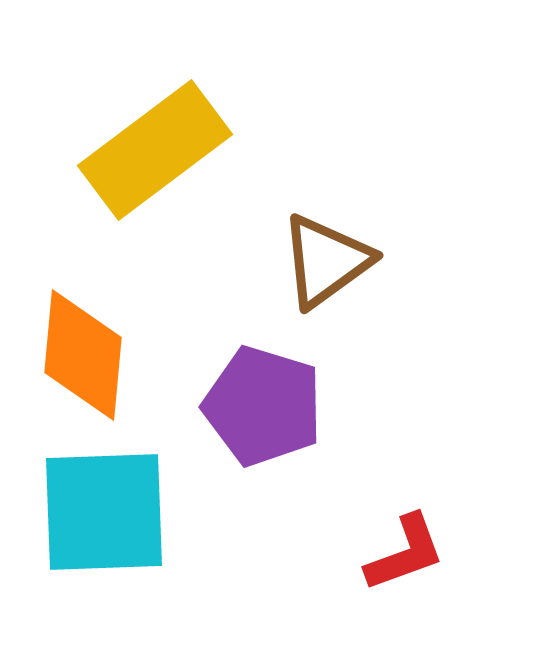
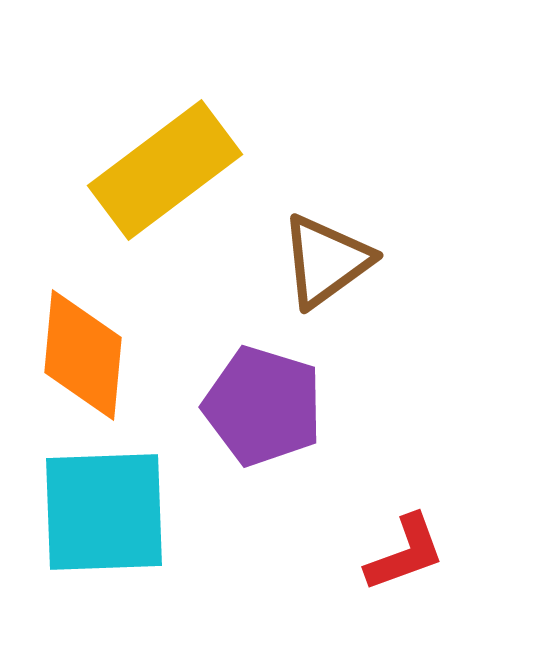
yellow rectangle: moved 10 px right, 20 px down
